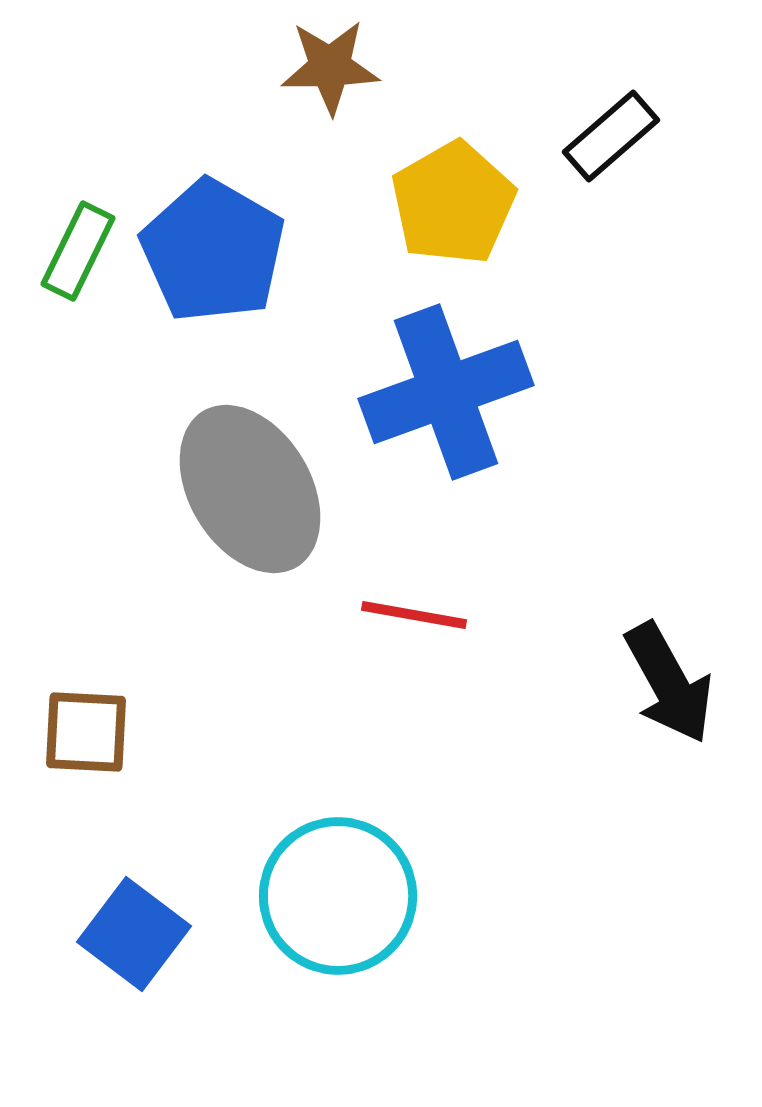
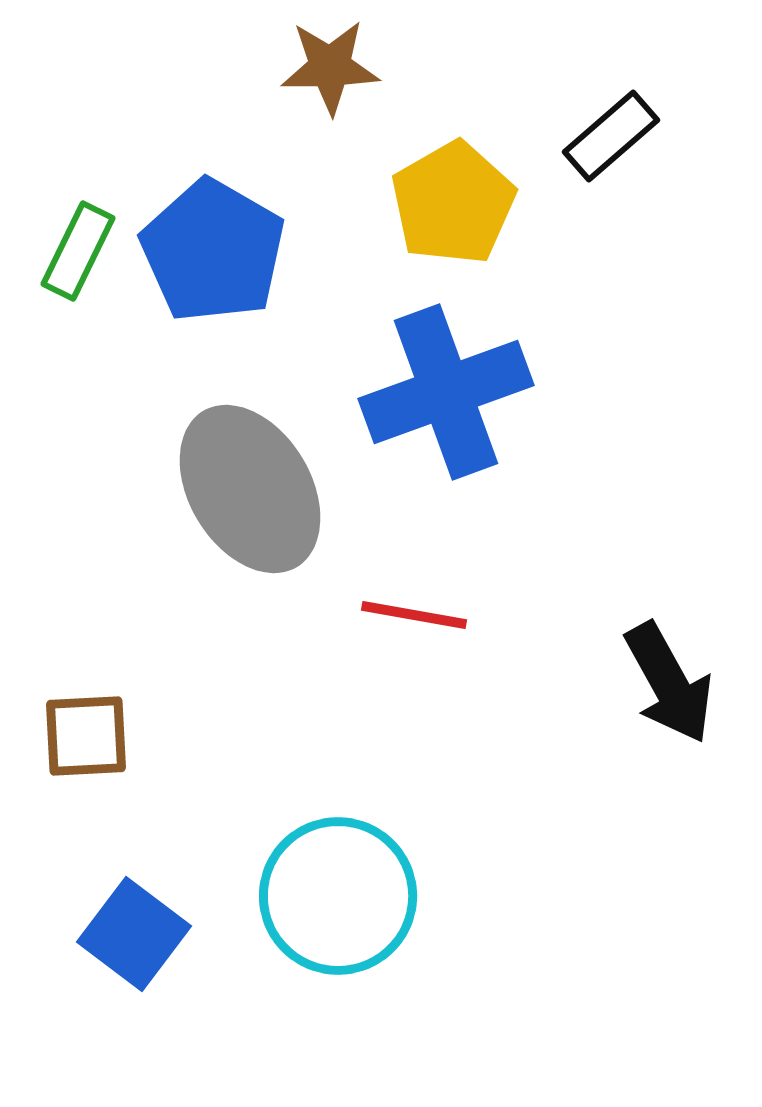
brown square: moved 4 px down; rotated 6 degrees counterclockwise
